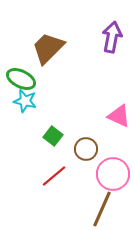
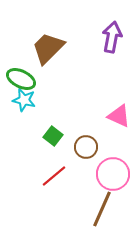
cyan star: moved 1 px left, 1 px up
brown circle: moved 2 px up
